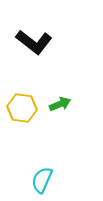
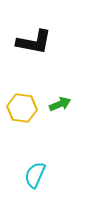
black L-shape: rotated 27 degrees counterclockwise
cyan semicircle: moved 7 px left, 5 px up
